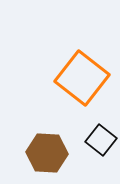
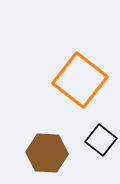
orange square: moved 2 px left, 2 px down
